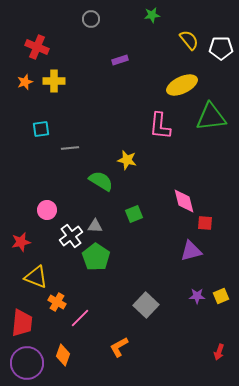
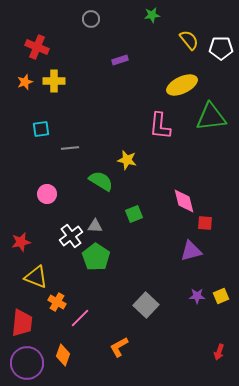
pink circle: moved 16 px up
